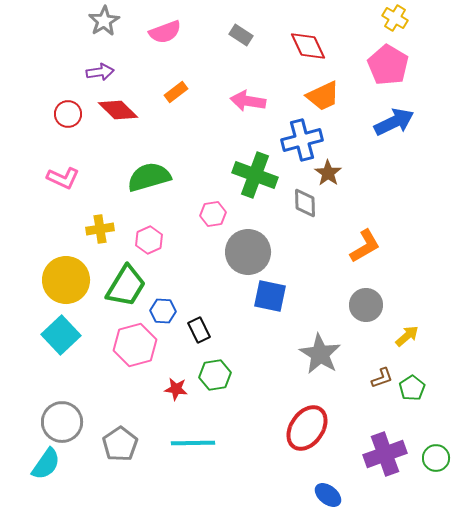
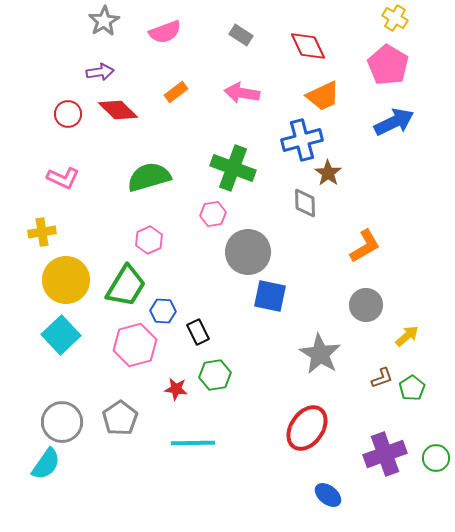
pink arrow at (248, 101): moved 6 px left, 8 px up
green cross at (255, 175): moved 22 px left, 7 px up
yellow cross at (100, 229): moved 58 px left, 3 px down
black rectangle at (199, 330): moved 1 px left, 2 px down
gray pentagon at (120, 444): moved 26 px up
